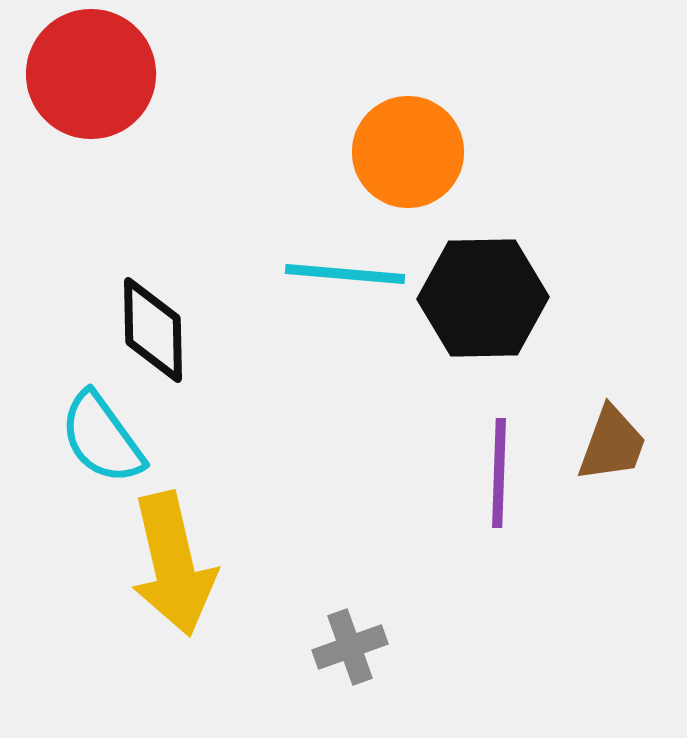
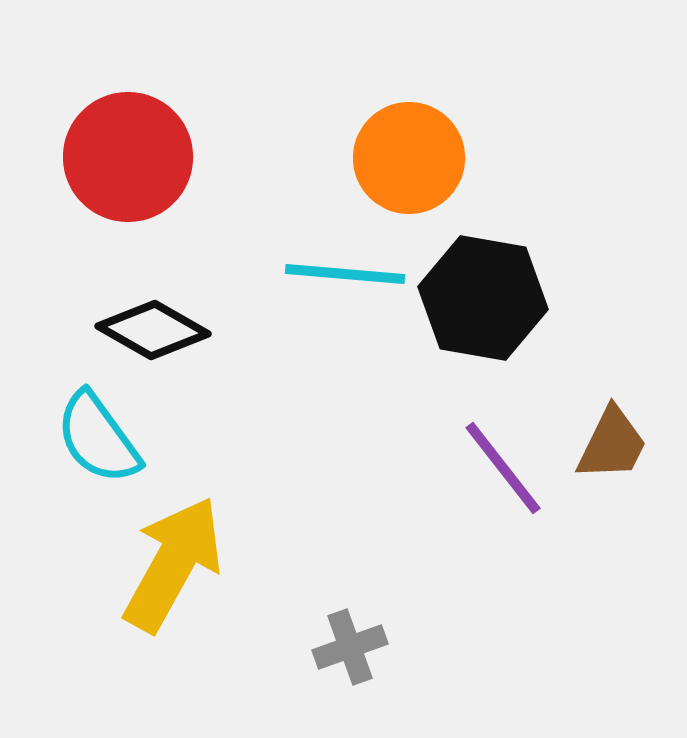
red circle: moved 37 px right, 83 px down
orange circle: moved 1 px right, 6 px down
black hexagon: rotated 11 degrees clockwise
black diamond: rotated 59 degrees counterclockwise
cyan semicircle: moved 4 px left
brown trapezoid: rotated 6 degrees clockwise
purple line: moved 4 px right, 5 px up; rotated 40 degrees counterclockwise
yellow arrow: rotated 138 degrees counterclockwise
